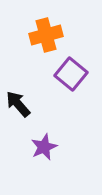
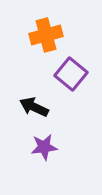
black arrow: moved 16 px right, 3 px down; rotated 24 degrees counterclockwise
purple star: rotated 16 degrees clockwise
